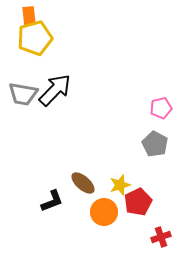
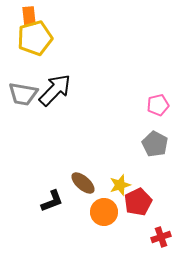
pink pentagon: moved 3 px left, 3 px up
